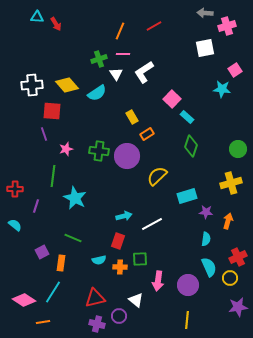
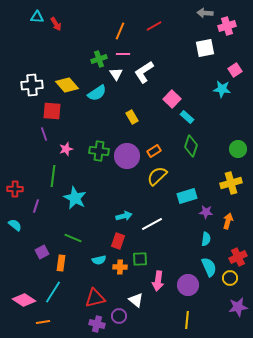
orange rectangle at (147, 134): moved 7 px right, 17 px down
